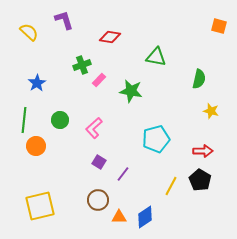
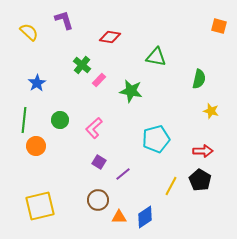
green cross: rotated 30 degrees counterclockwise
purple line: rotated 14 degrees clockwise
